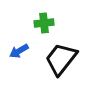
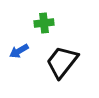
black trapezoid: moved 1 px right, 3 px down
